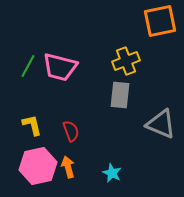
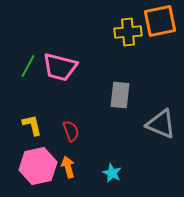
yellow cross: moved 2 px right, 29 px up; rotated 16 degrees clockwise
